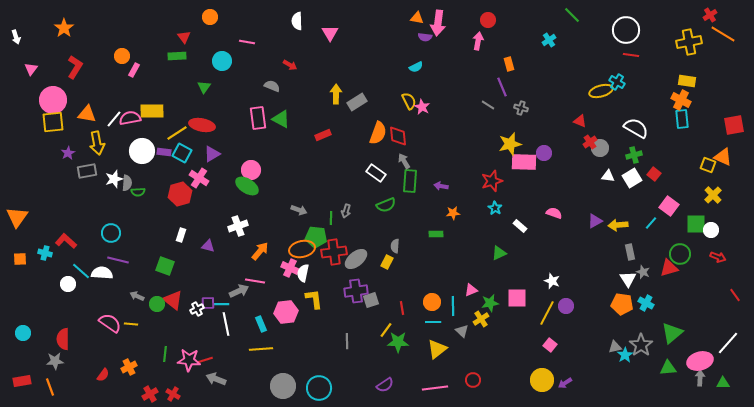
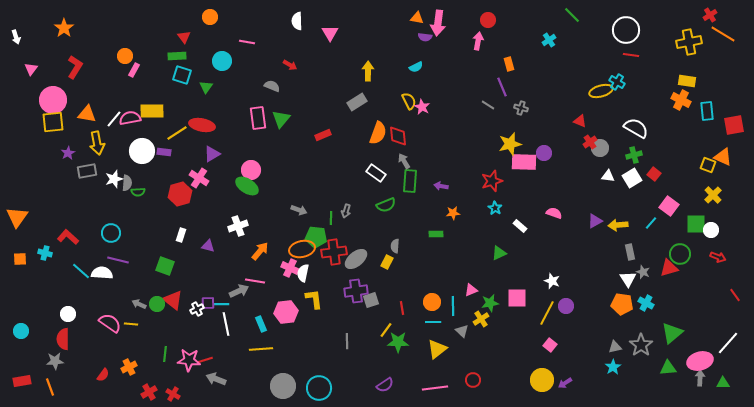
orange circle at (122, 56): moved 3 px right
green triangle at (204, 87): moved 2 px right
yellow arrow at (336, 94): moved 32 px right, 23 px up
green triangle at (281, 119): rotated 42 degrees clockwise
cyan rectangle at (682, 119): moved 25 px right, 8 px up
cyan square at (182, 153): moved 78 px up; rotated 12 degrees counterclockwise
red L-shape at (66, 241): moved 2 px right, 4 px up
white circle at (68, 284): moved 30 px down
gray arrow at (137, 296): moved 2 px right, 8 px down
cyan circle at (23, 333): moved 2 px left, 2 px up
cyan star at (625, 355): moved 12 px left, 12 px down
red cross at (150, 394): moved 1 px left, 2 px up
